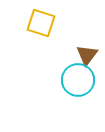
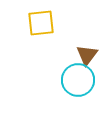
yellow square: rotated 24 degrees counterclockwise
